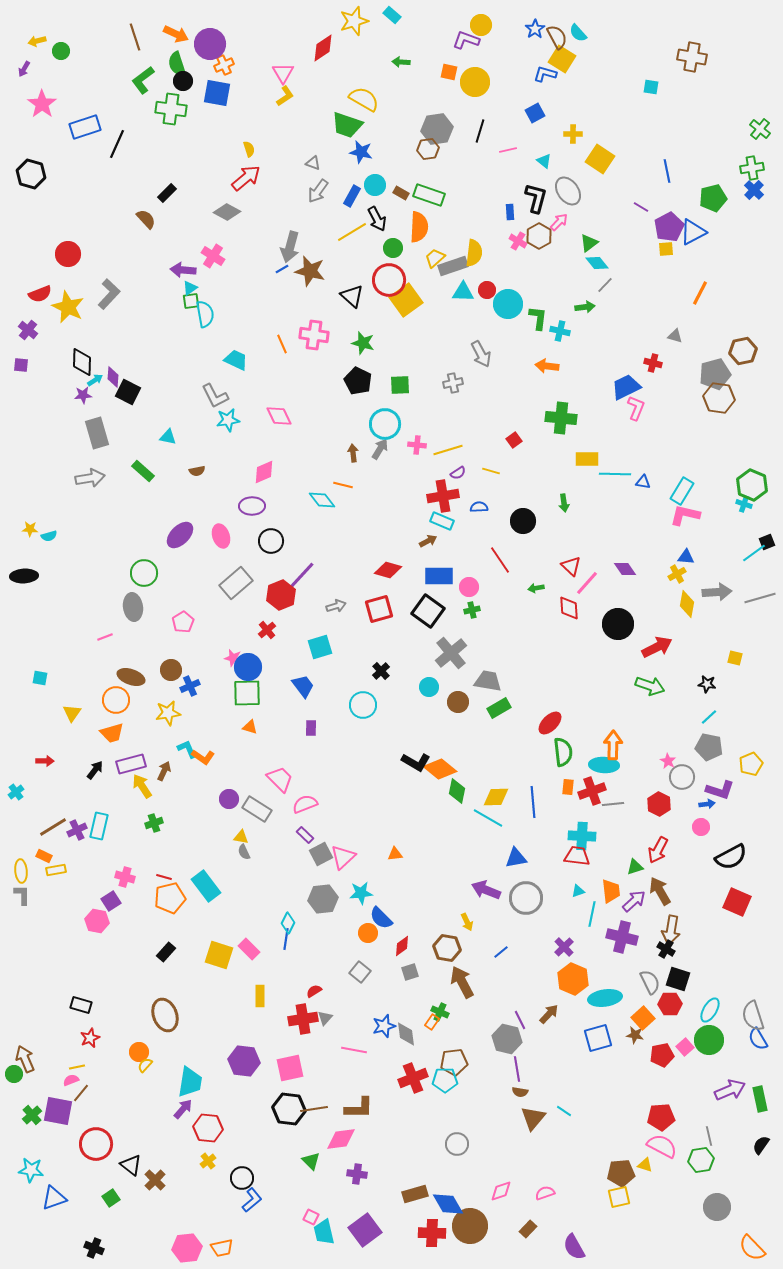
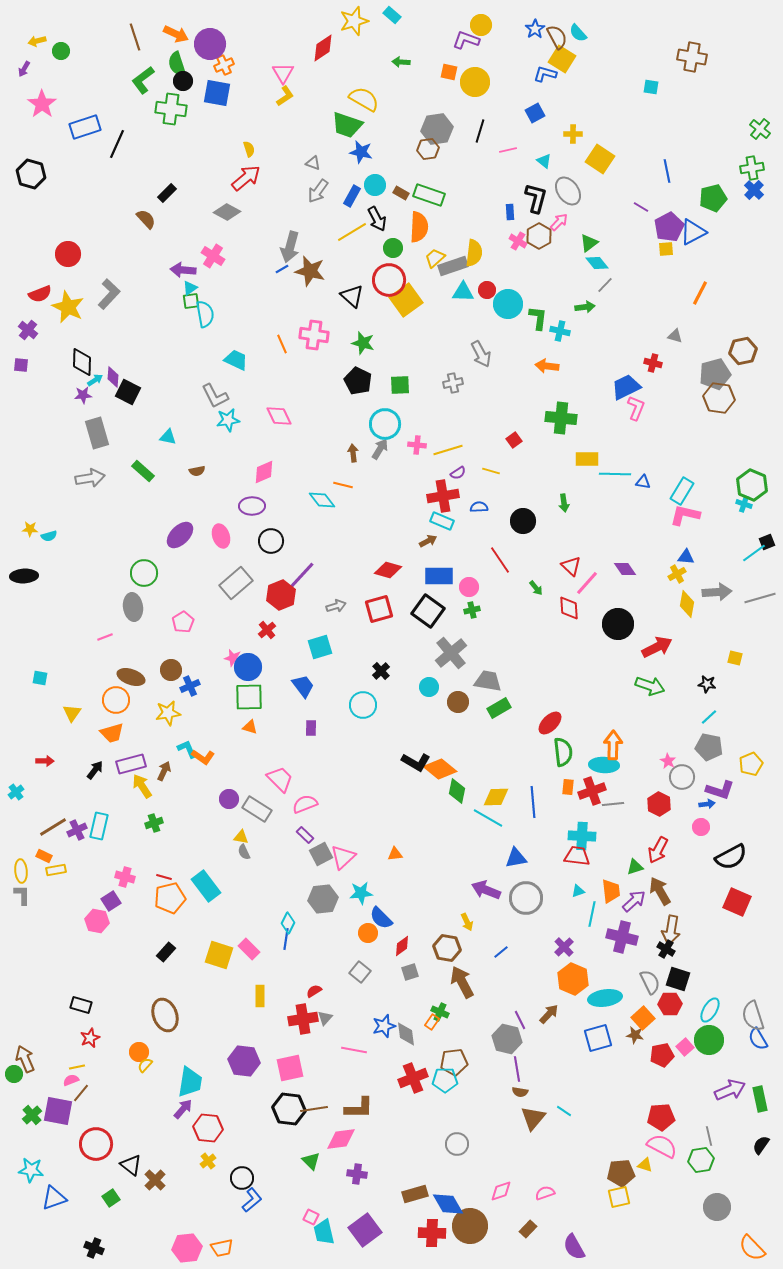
green arrow at (536, 588): rotated 119 degrees counterclockwise
green square at (247, 693): moved 2 px right, 4 px down
